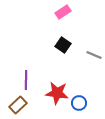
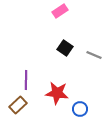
pink rectangle: moved 3 px left, 1 px up
black square: moved 2 px right, 3 px down
blue circle: moved 1 px right, 6 px down
